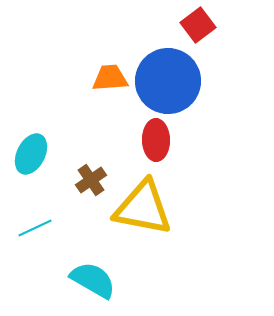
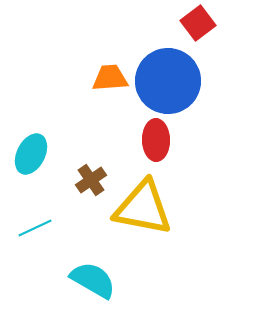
red square: moved 2 px up
